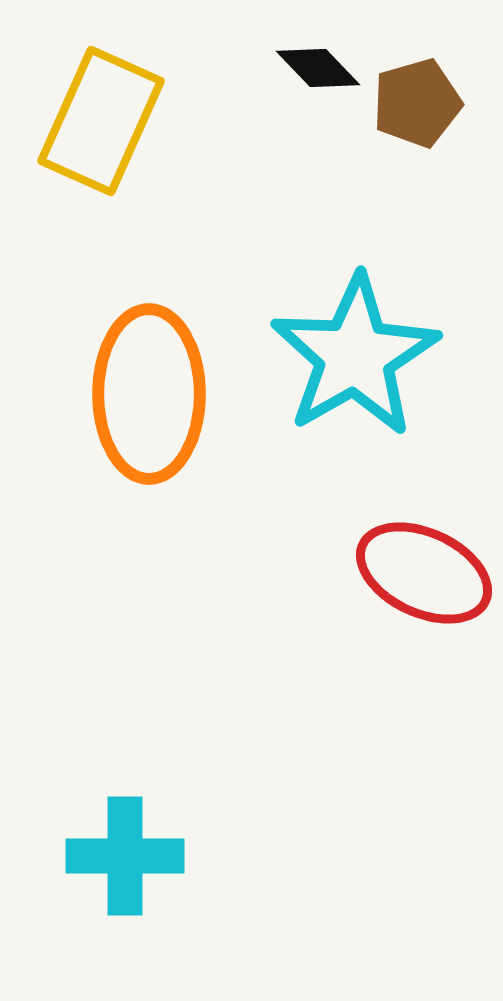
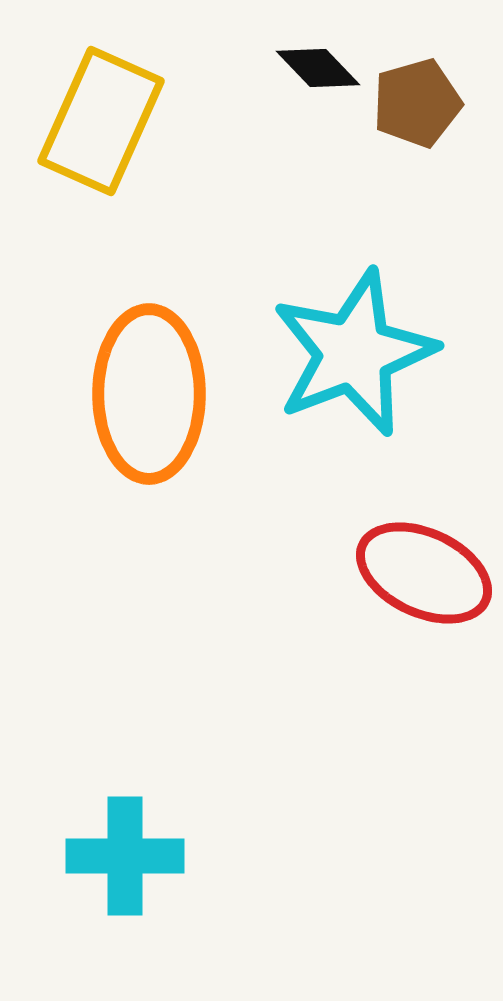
cyan star: moved 1 px left, 3 px up; rotated 9 degrees clockwise
